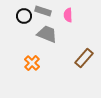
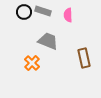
black circle: moved 4 px up
gray trapezoid: moved 1 px right, 7 px down
brown rectangle: rotated 54 degrees counterclockwise
